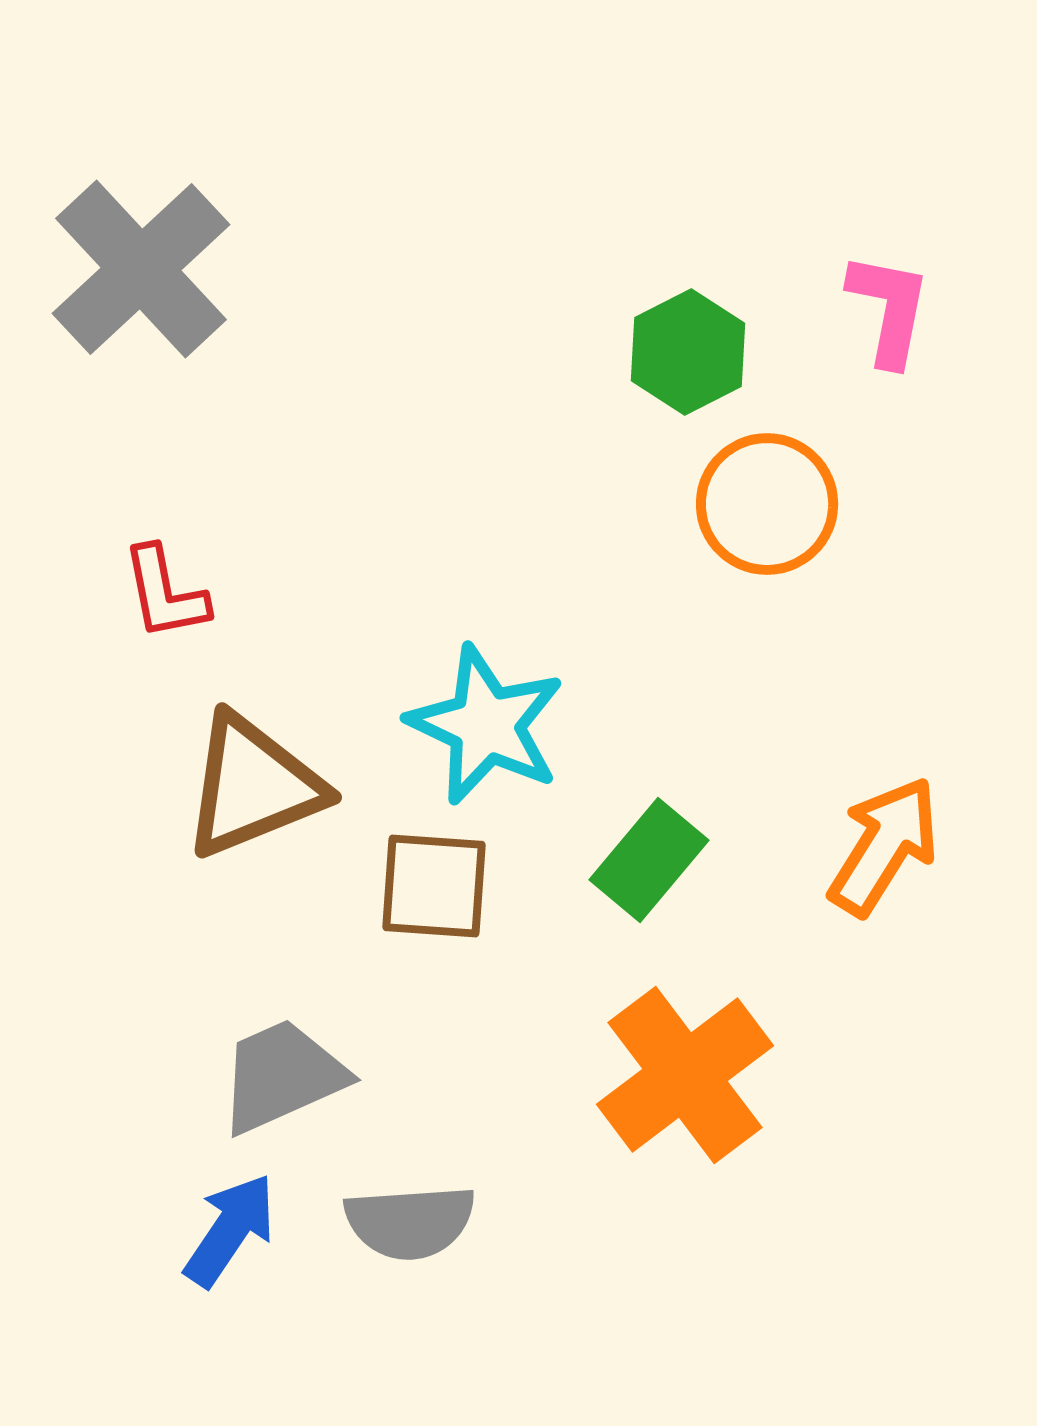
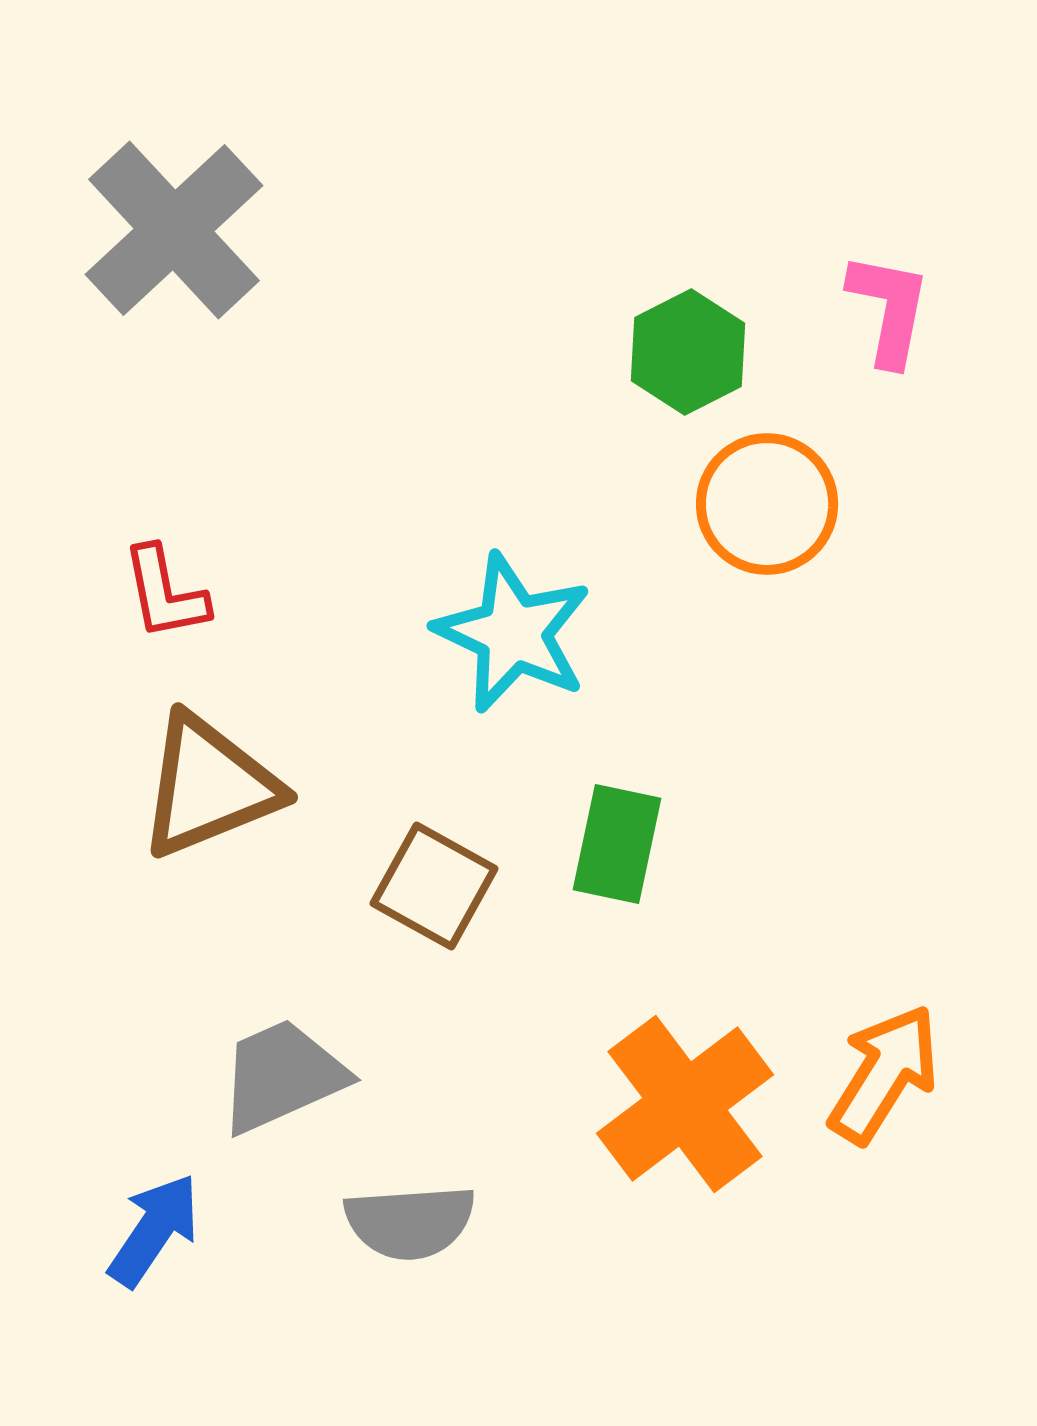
gray cross: moved 33 px right, 39 px up
cyan star: moved 27 px right, 92 px up
brown triangle: moved 44 px left
orange arrow: moved 228 px down
green rectangle: moved 32 px left, 16 px up; rotated 28 degrees counterclockwise
brown square: rotated 25 degrees clockwise
orange cross: moved 29 px down
blue arrow: moved 76 px left
